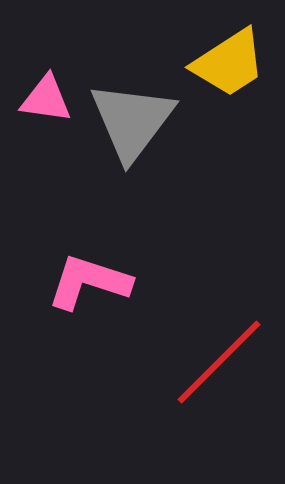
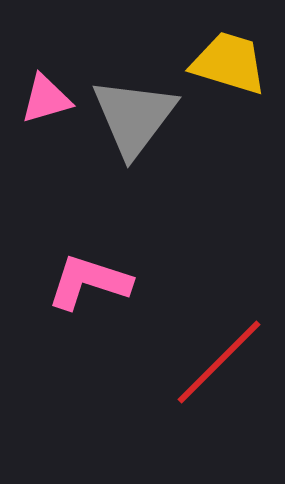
yellow trapezoid: rotated 130 degrees counterclockwise
pink triangle: rotated 24 degrees counterclockwise
gray triangle: moved 2 px right, 4 px up
